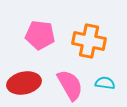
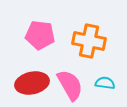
red ellipse: moved 8 px right
